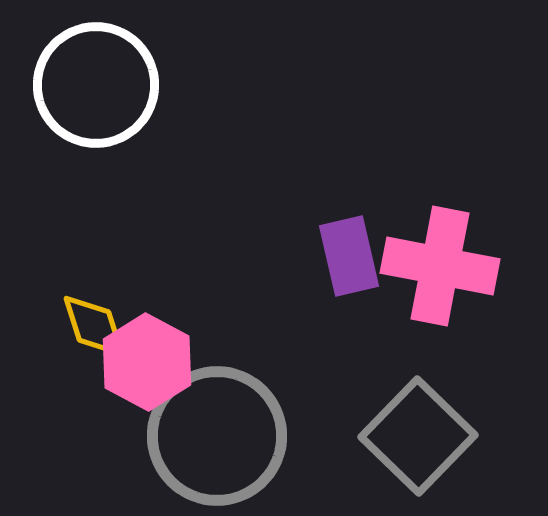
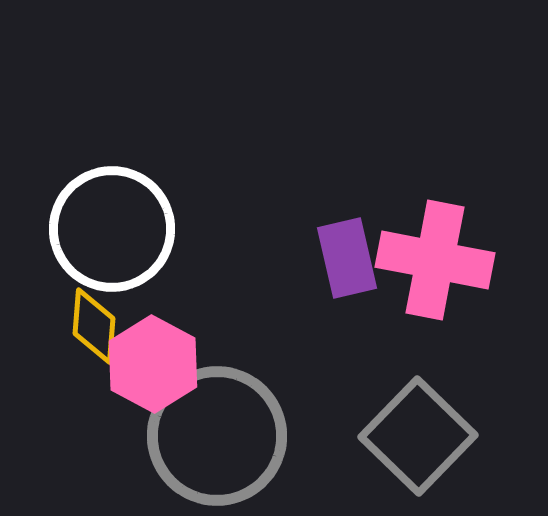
white circle: moved 16 px right, 144 px down
purple rectangle: moved 2 px left, 2 px down
pink cross: moved 5 px left, 6 px up
yellow diamond: rotated 22 degrees clockwise
pink hexagon: moved 6 px right, 2 px down
